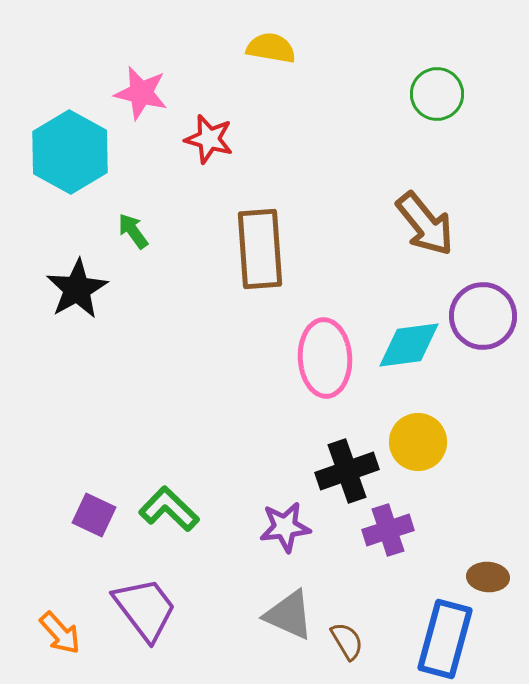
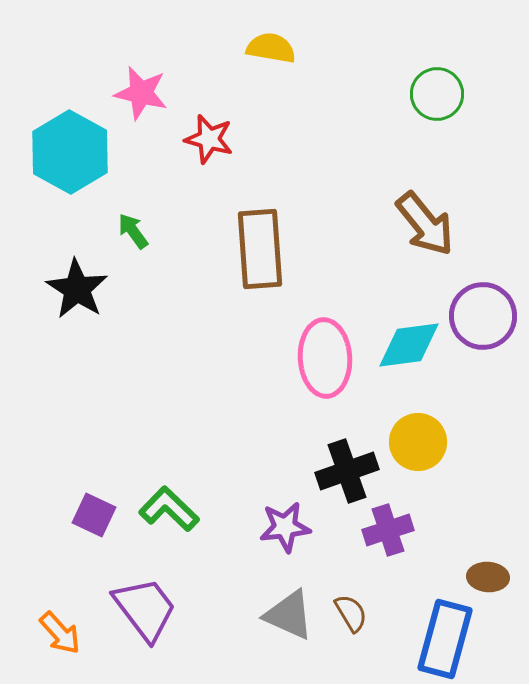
black star: rotated 10 degrees counterclockwise
brown semicircle: moved 4 px right, 28 px up
